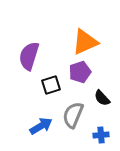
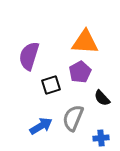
orange triangle: rotated 28 degrees clockwise
purple pentagon: rotated 10 degrees counterclockwise
gray semicircle: moved 3 px down
blue cross: moved 3 px down
